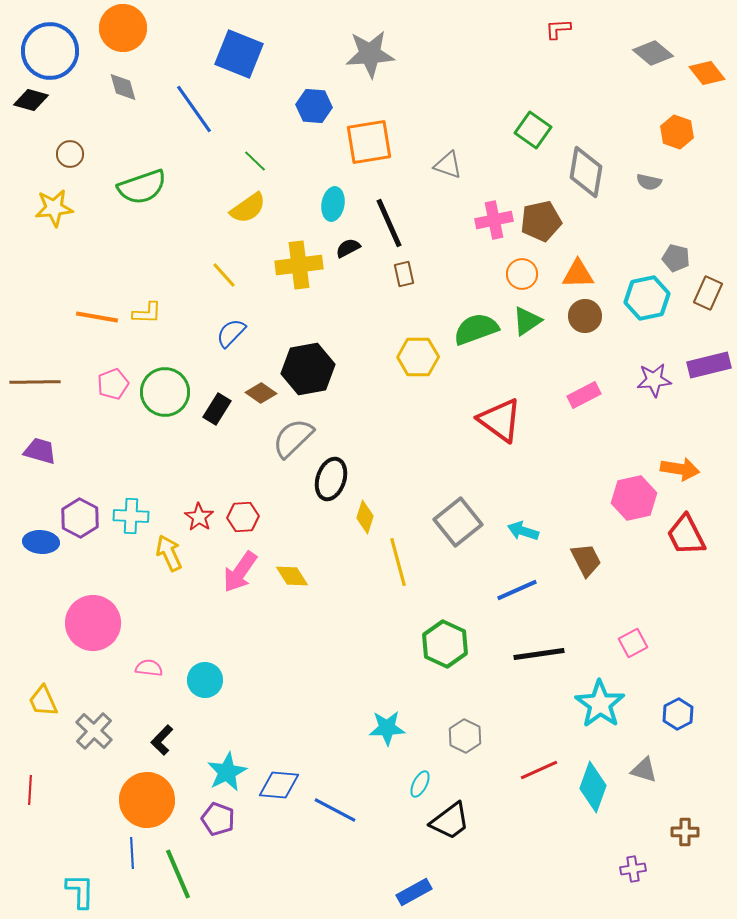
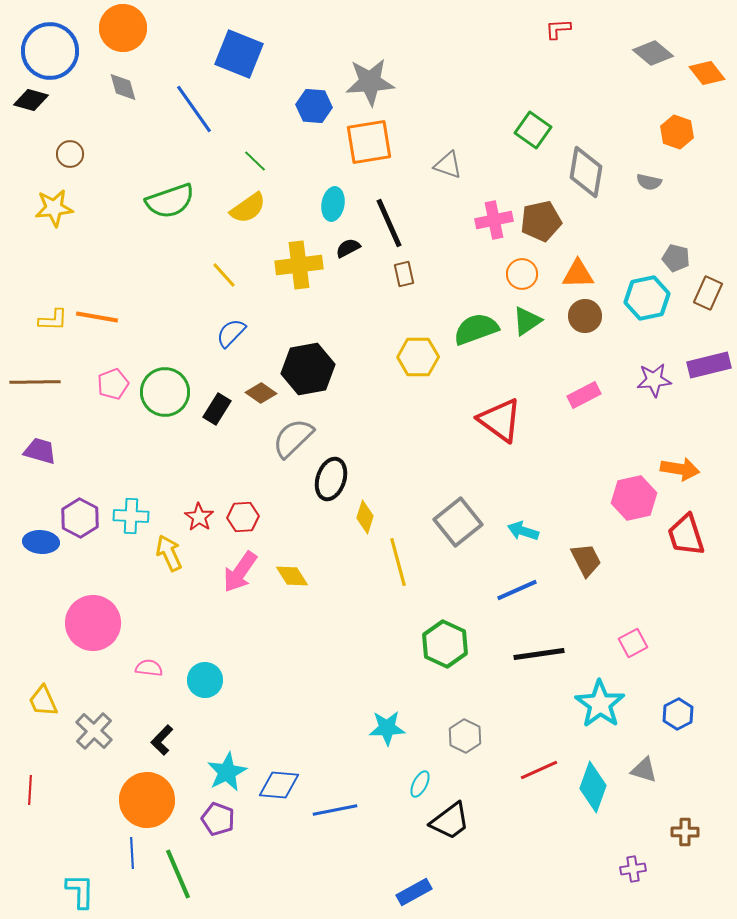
gray star at (370, 54): moved 28 px down
green semicircle at (142, 187): moved 28 px right, 14 px down
yellow L-shape at (147, 313): moved 94 px left, 7 px down
red trapezoid at (686, 535): rotated 9 degrees clockwise
blue line at (335, 810): rotated 39 degrees counterclockwise
